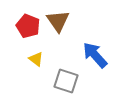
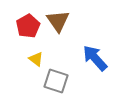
red pentagon: rotated 20 degrees clockwise
blue arrow: moved 3 px down
gray square: moved 10 px left
